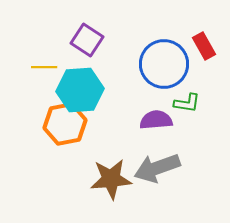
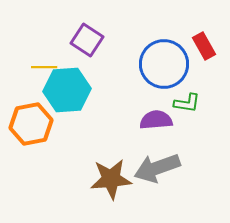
cyan hexagon: moved 13 px left
orange hexagon: moved 34 px left
